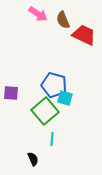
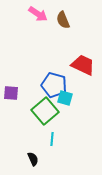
red trapezoid: moved 1 px left, 30 px down
